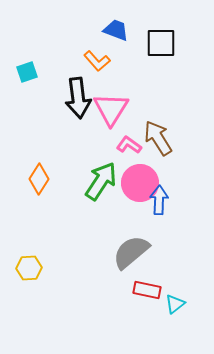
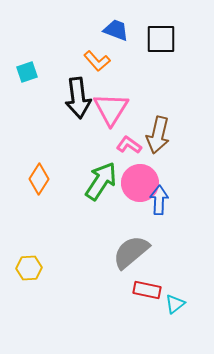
black square: moved 4 px up
brown arrow: moved 3 px up; rotated 135 degrees counterclockwise
